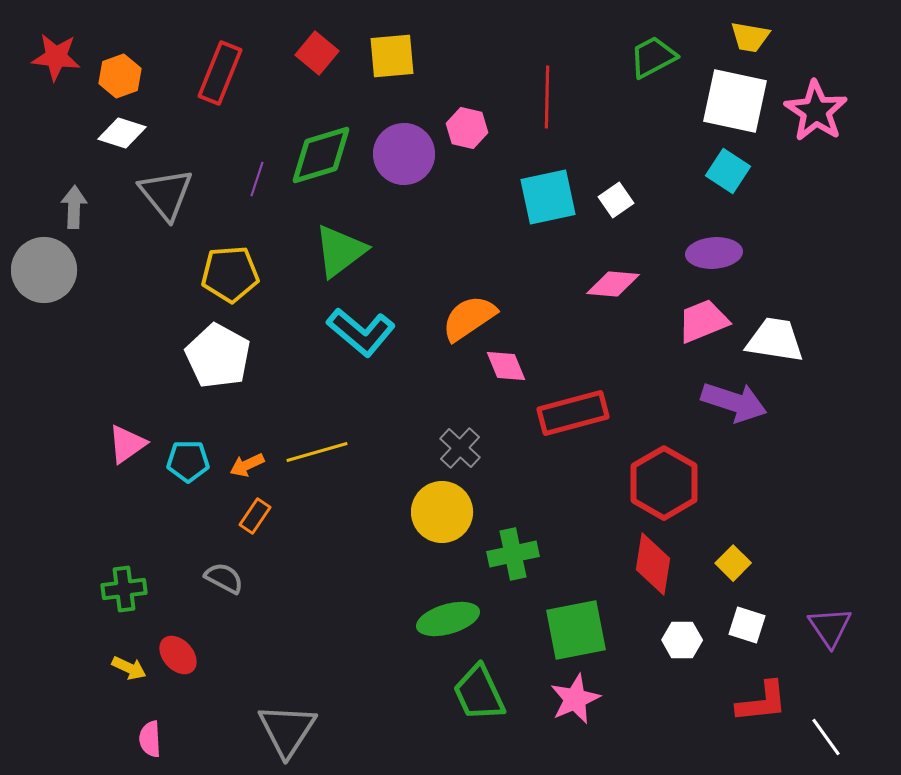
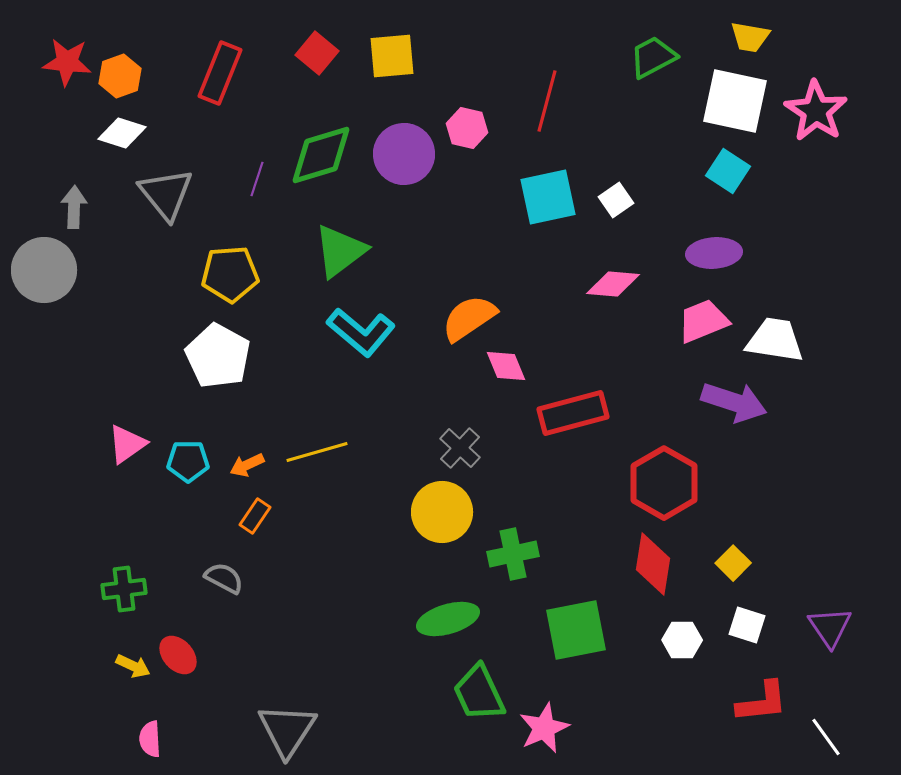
red star at (56, 57): moved 11 px right, 5 px down
red line at (547, 97): moved 4 px down; rotated 14 degrees clockwise
yellow arrow at (129, 668): moved 4 px right, 2 px up
pink star at (575, 699): moved 31 px left, 29 px down
